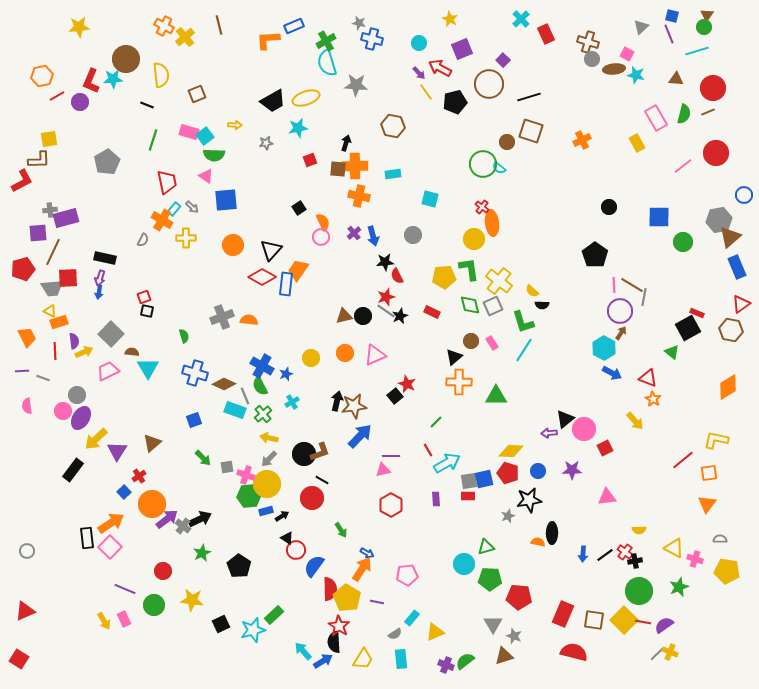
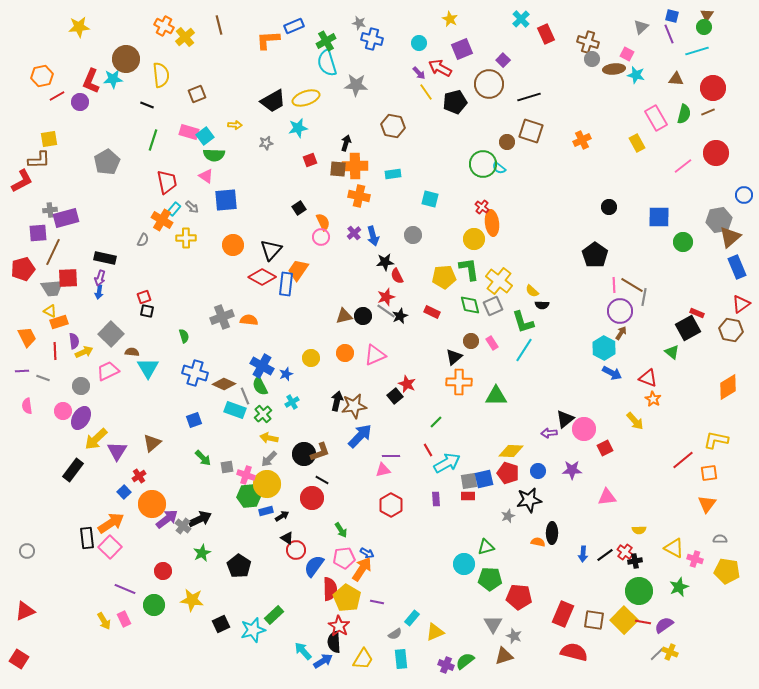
gray circle at (77, 395): moved 4 px right, 9 px up
pink pentagon at (407, 575): moved 63 px left, 17 px up
